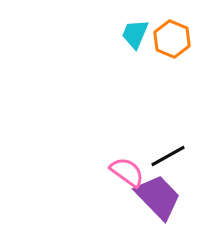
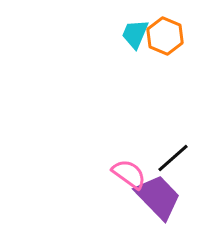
orange hexagon: moved 7 px left, 3 px up
black line: moved 5 px right, 2 px down; rotated 12 degrees counterclockwise
pink semicircle: moved 2 px right, 2 px down
